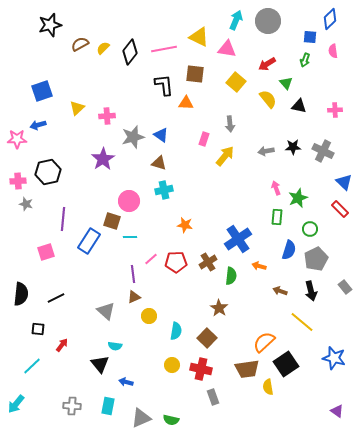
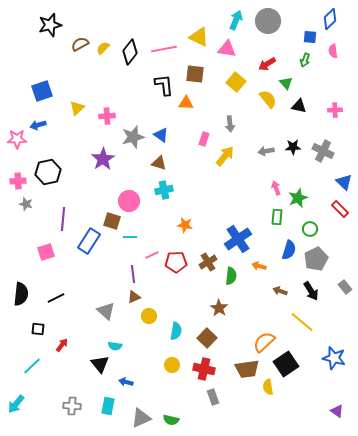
pink line at (151, 259): moved 1 px right, 4 px up; rotated 16 degrees clockwise
black arrow at (311, 291): rotated 18 degrees counterclockwise
red cross at (201, 369): moved 3 px right
